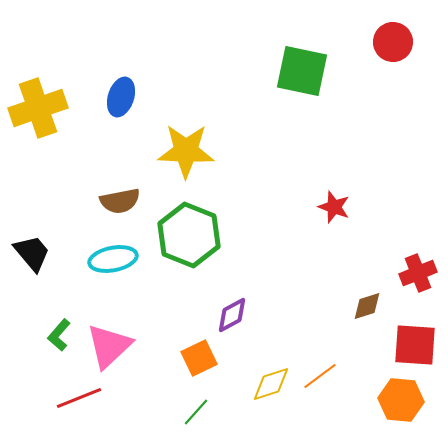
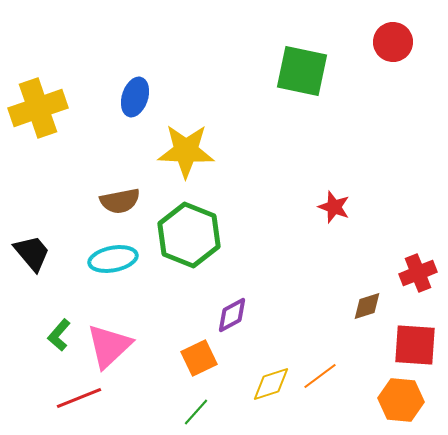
blue ellipse: moved 14 px right
